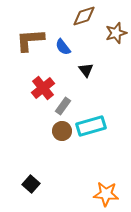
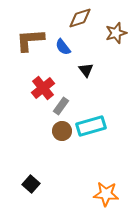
brown diamond: moved 4 px left, 2 px down
gray rectangle: moved 2 px left
